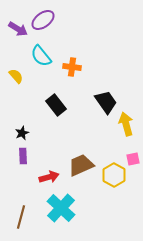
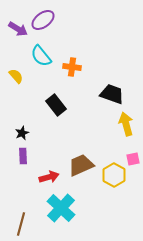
black trapezoid: moved 6 px right, 8 px up; rotated 35 degrees counterclockwise
brown line: moved 7 px down
